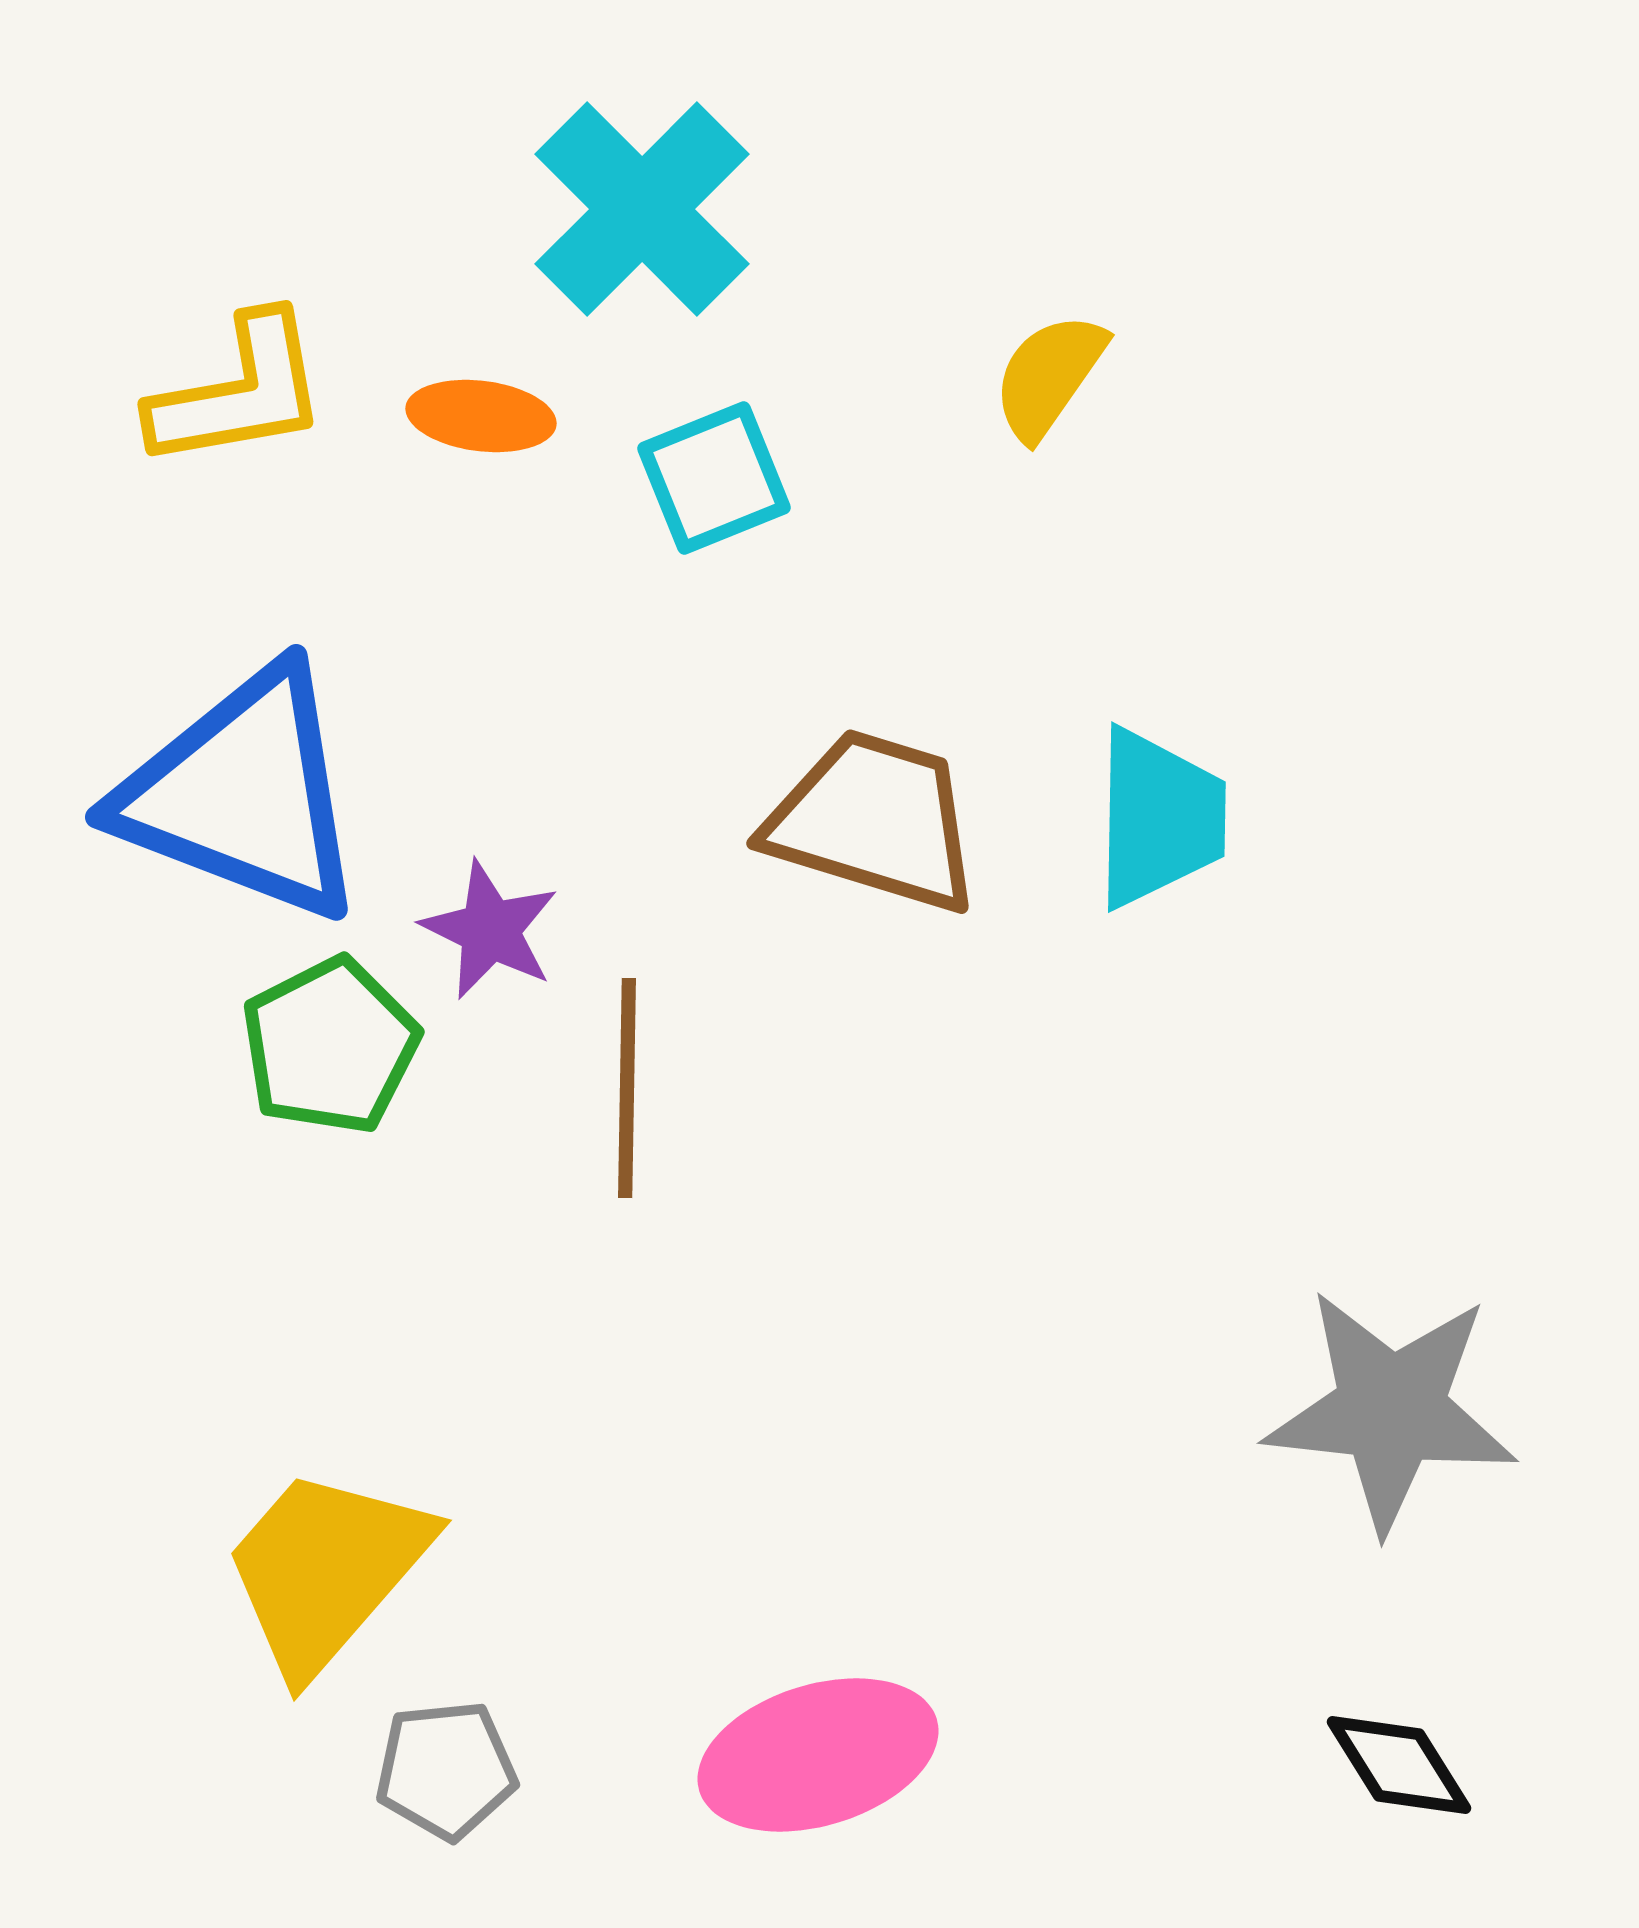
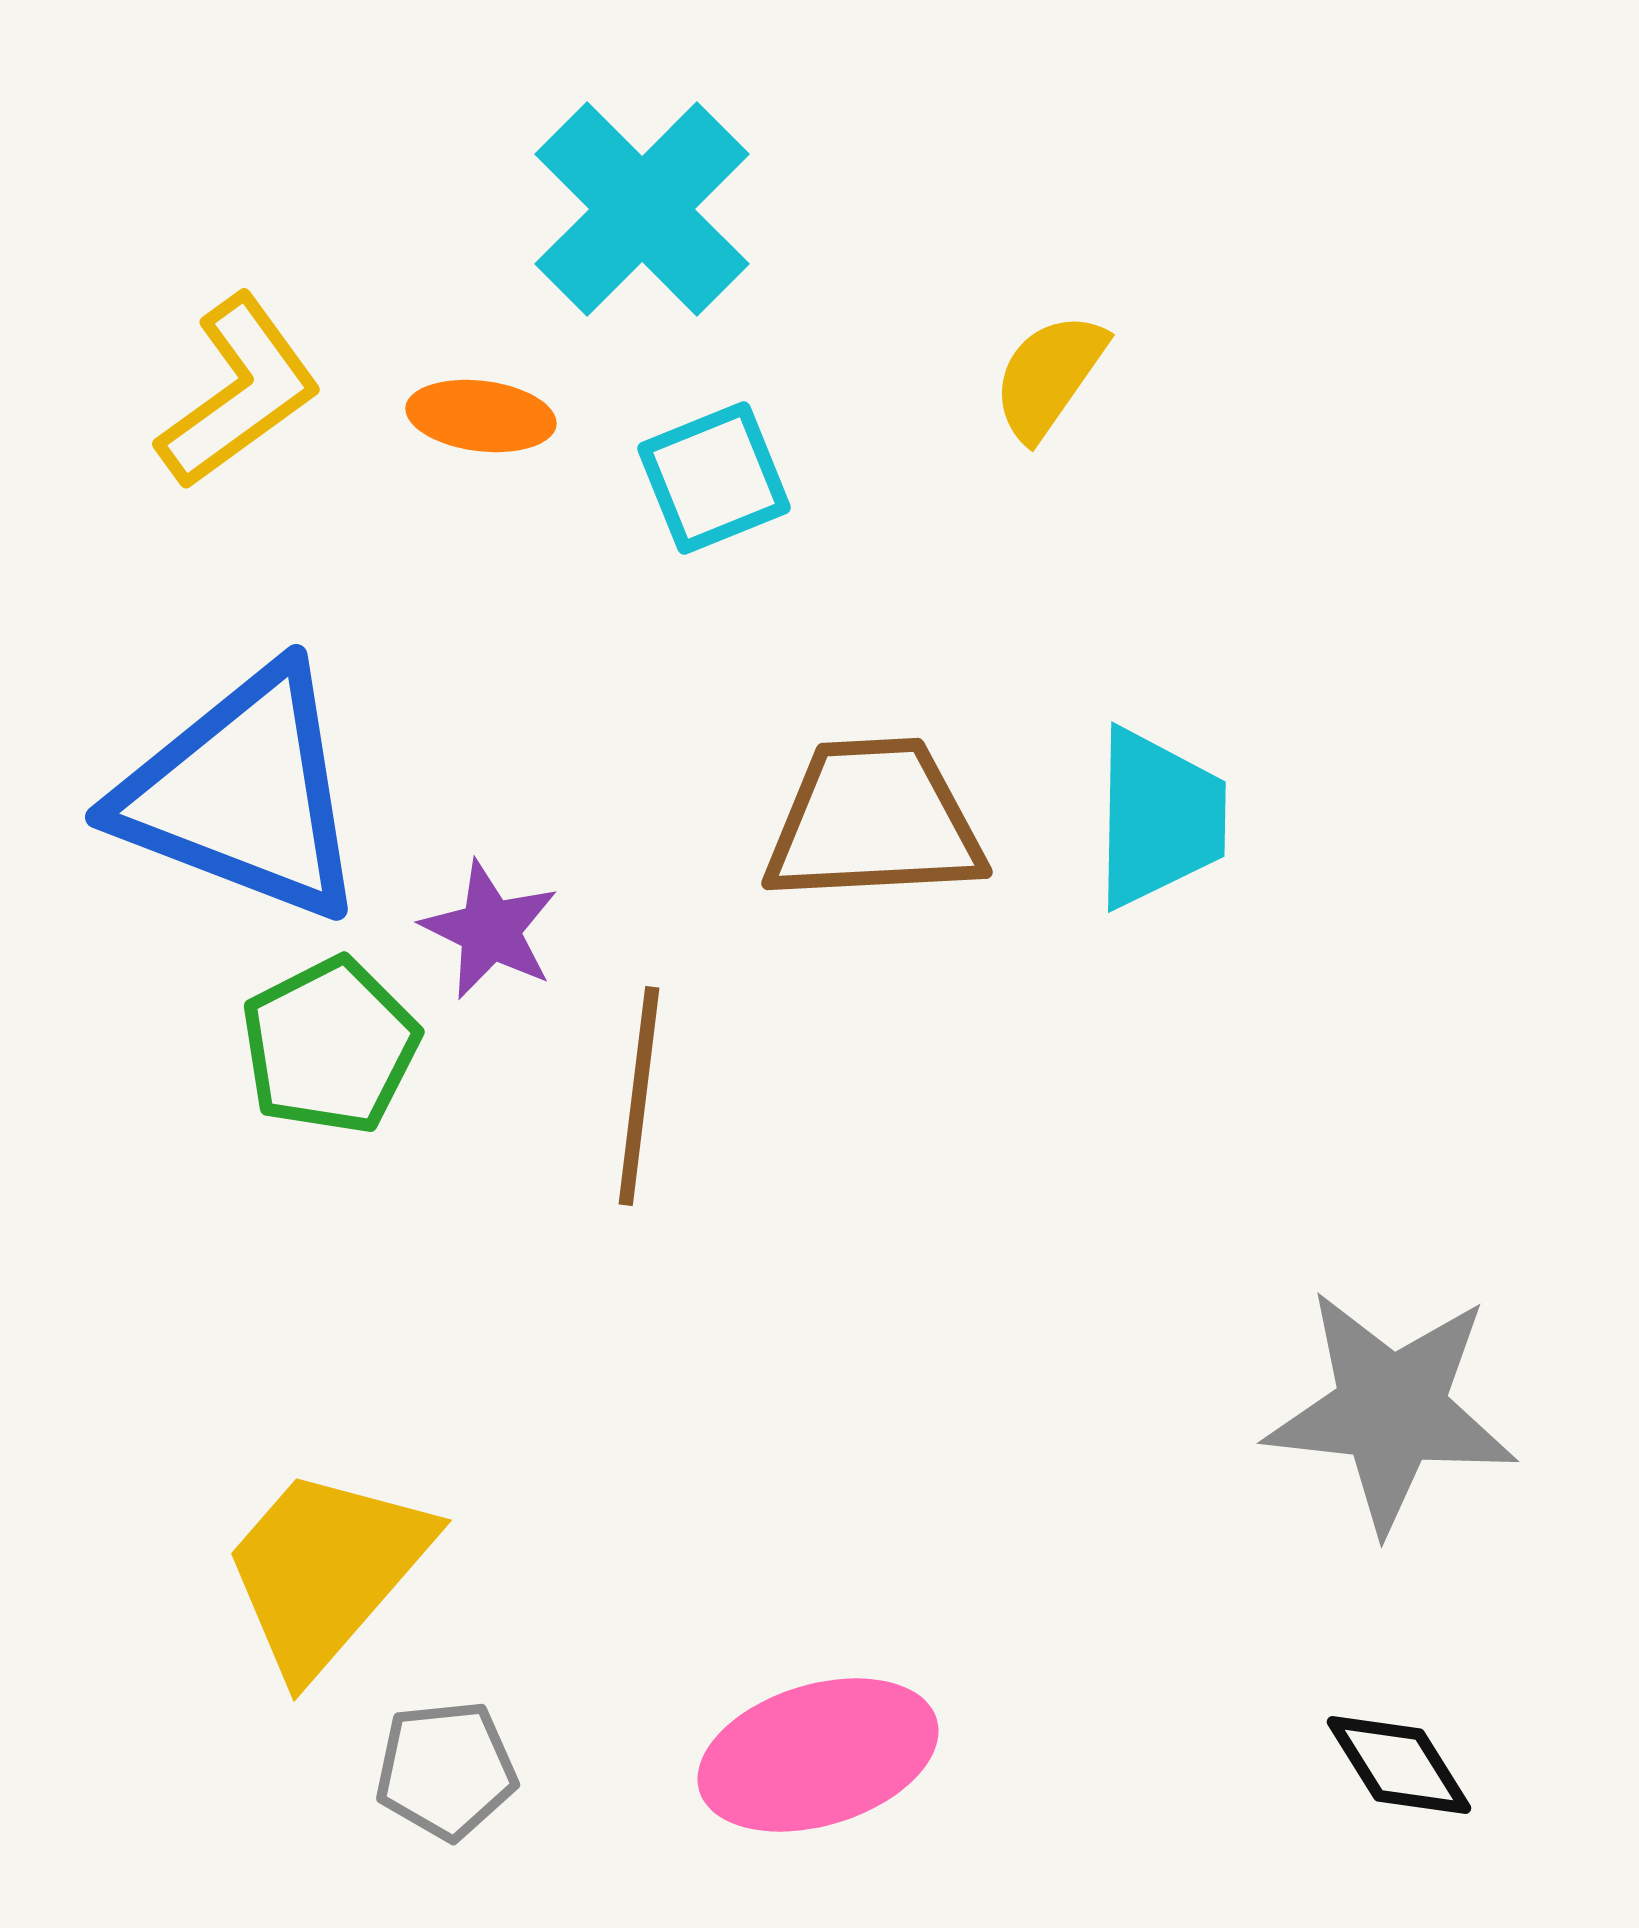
yellow L-shape: rotated 26 degrees counterclockwise
brown trapezoid: rotated 20 degrees counterclockwise
brown line: moved 12 px right, 8 px down; rotated 6 degrees clockwise
